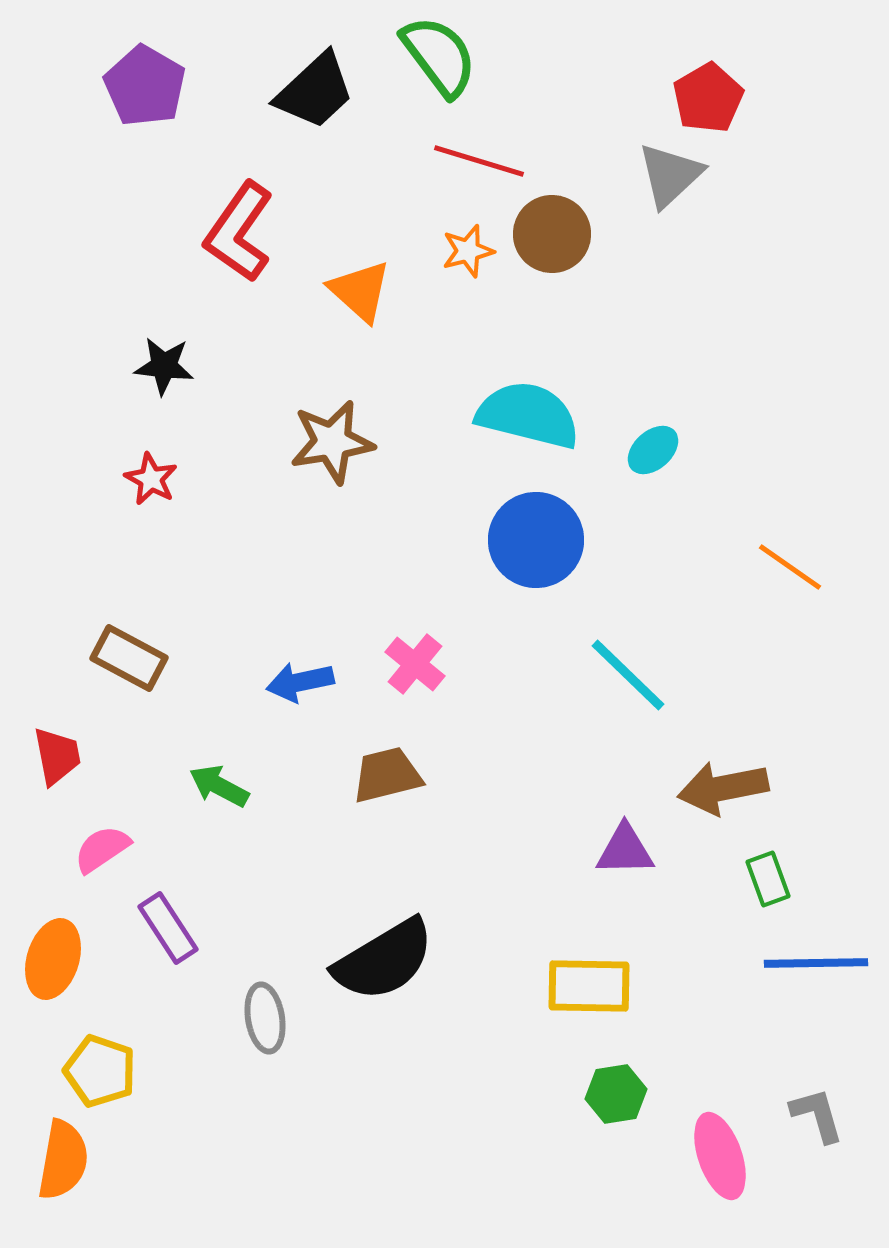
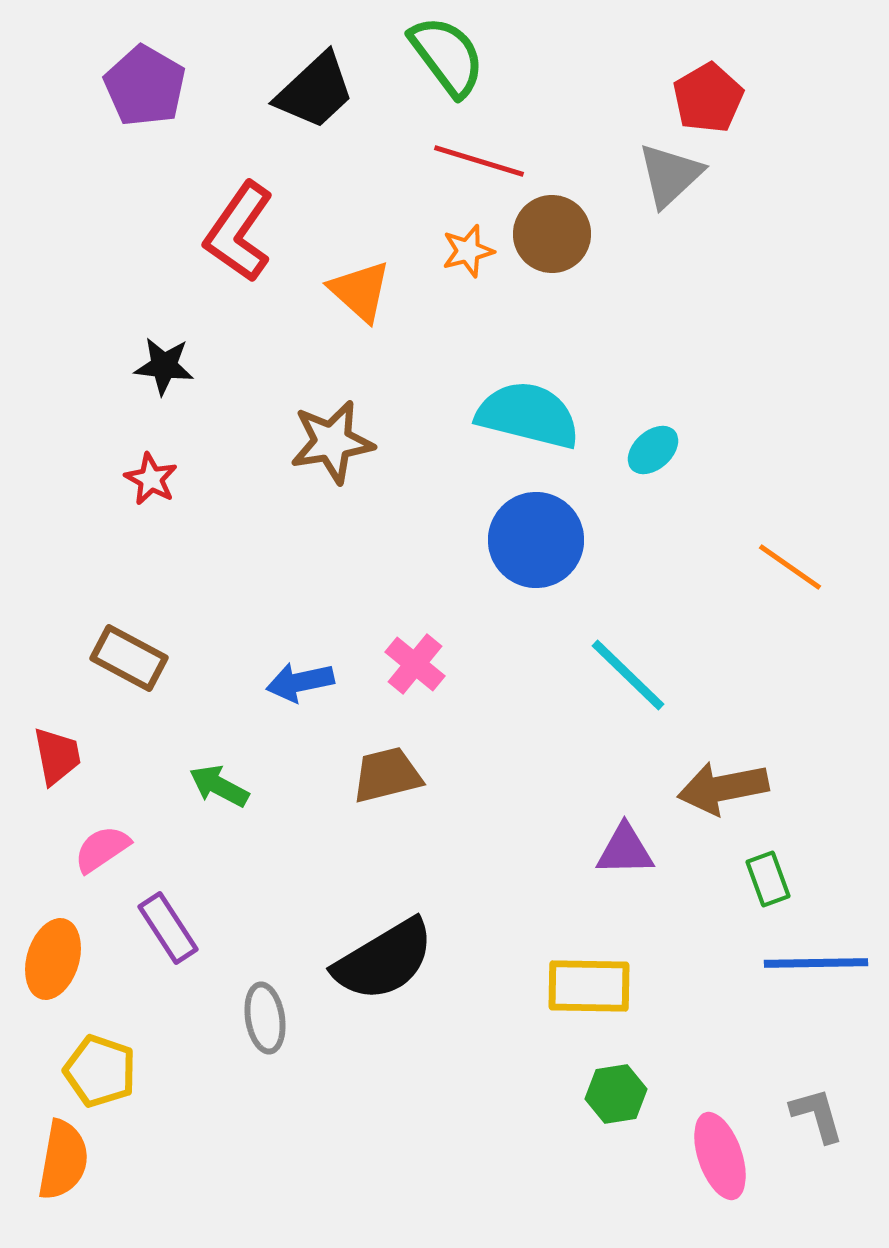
green semicircle: moved 8 px right
